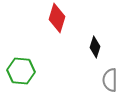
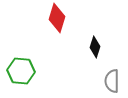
gray semicircle: moved 2 px right, 1 px down
